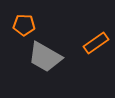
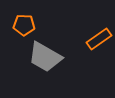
orange rectangle: moved 3 px right, 4 px up
